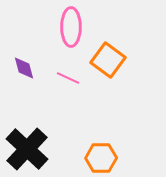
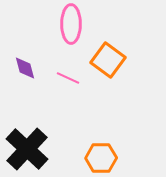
pink ellipse: moved 3 px up
purple diamond: moved 1 px right
